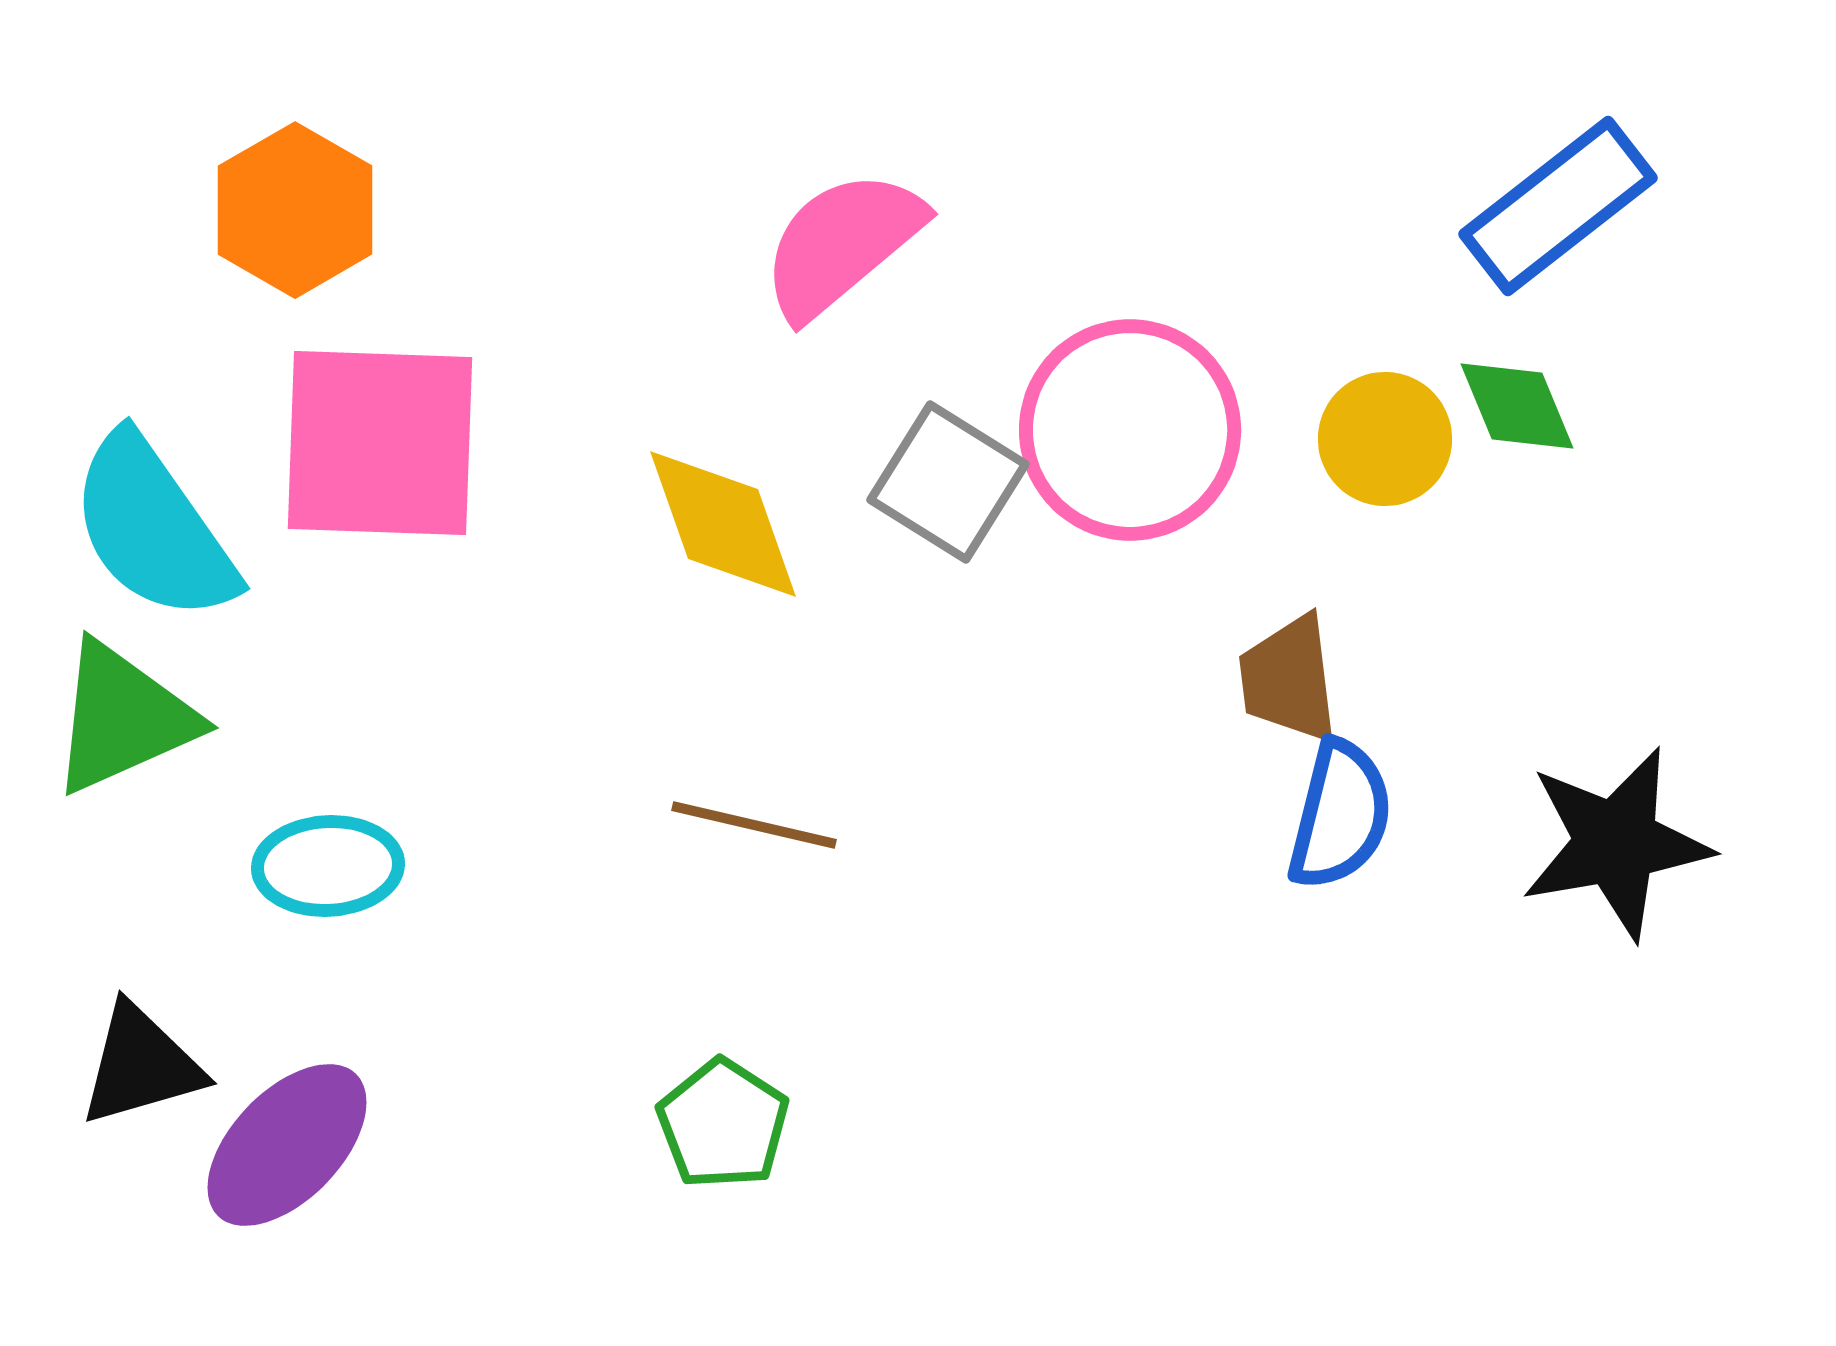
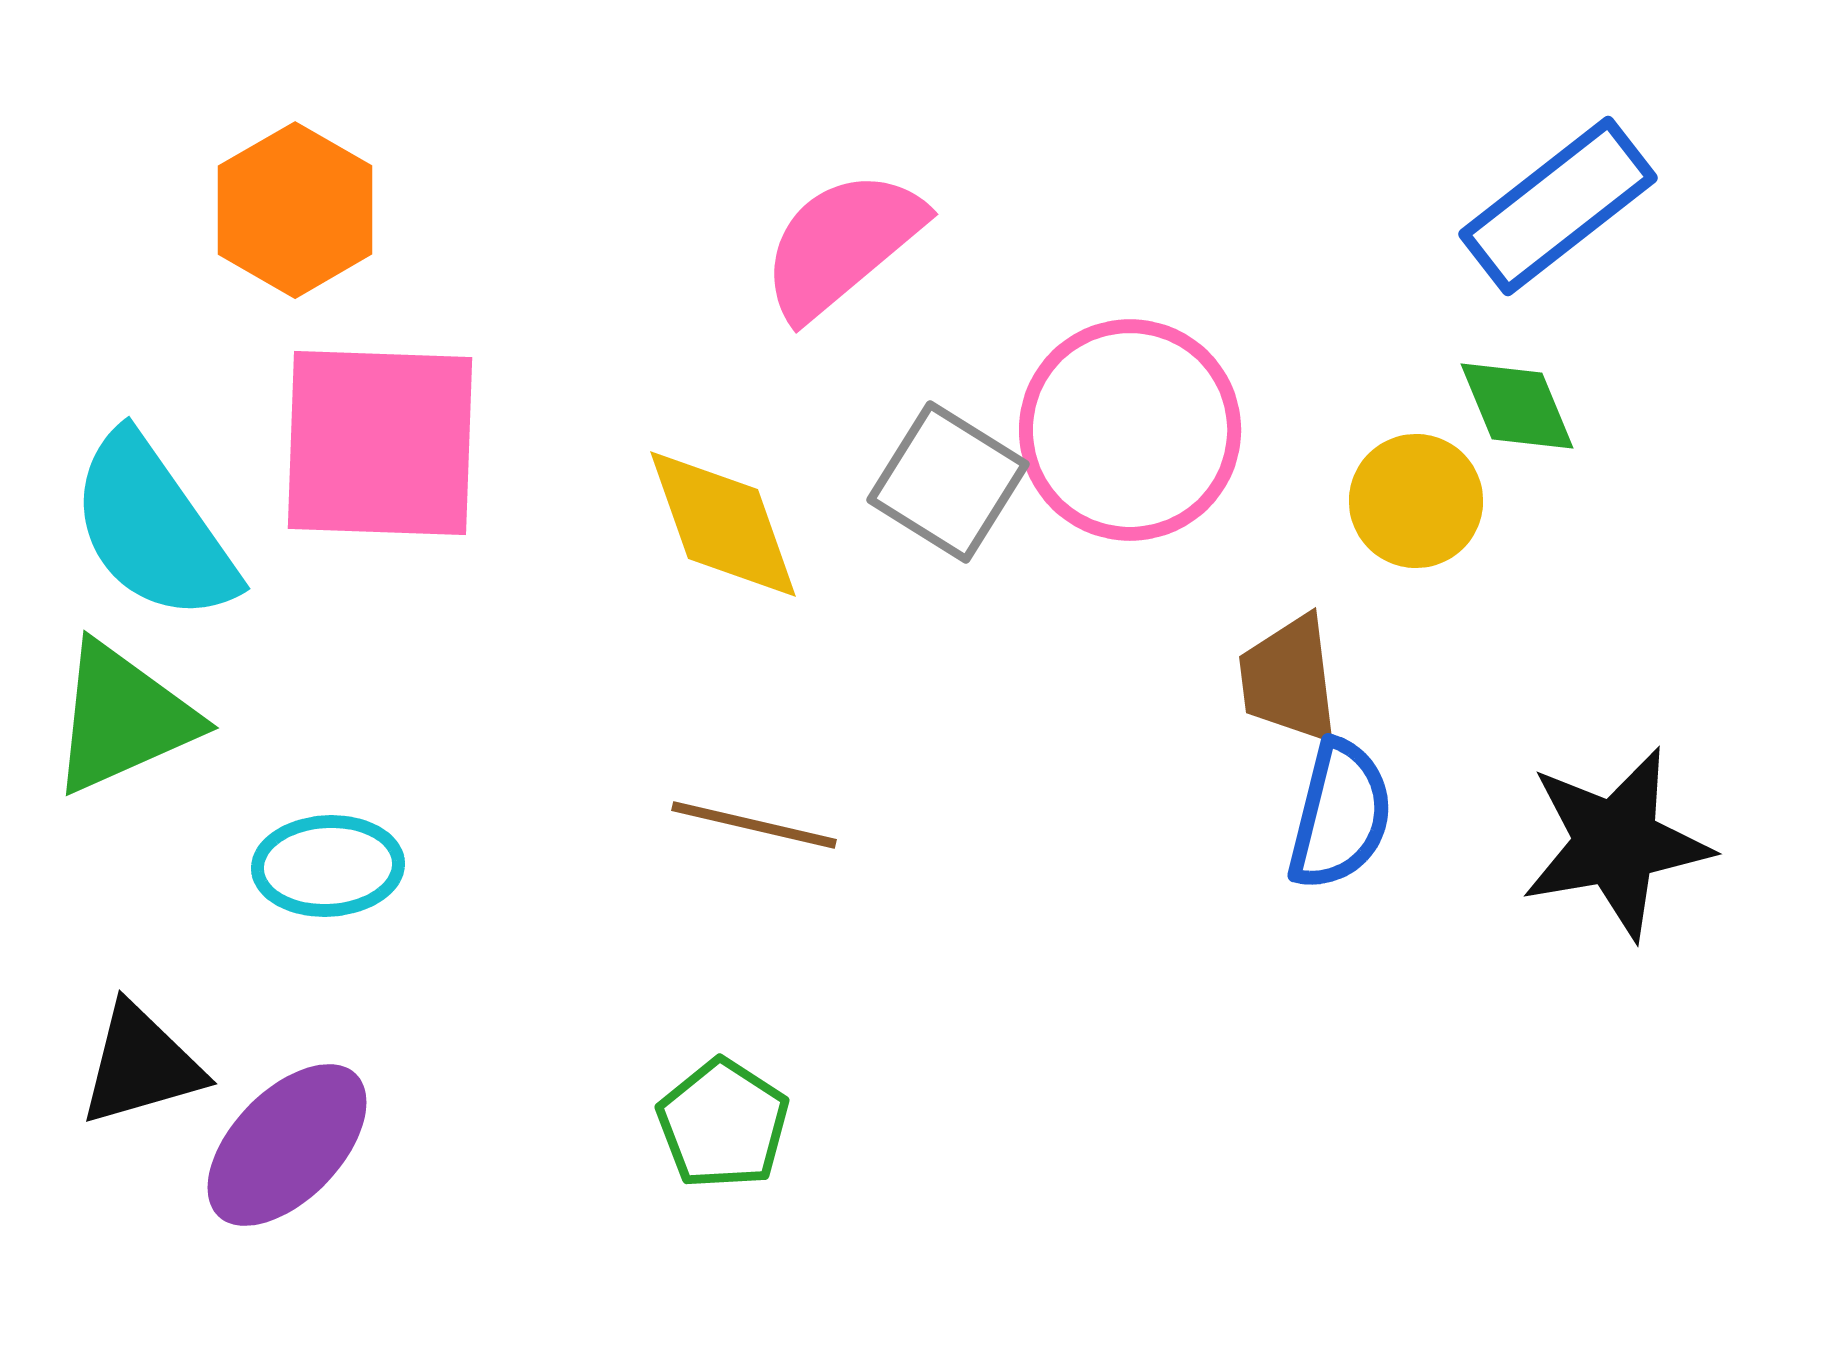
yellow circle: moved 31 px right, 62 px down
